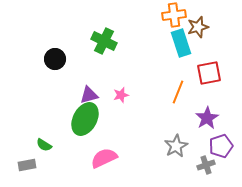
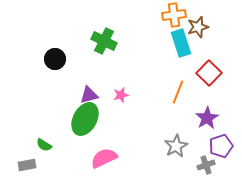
red square: rotated 35 degrees counterclockwise
